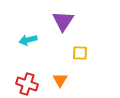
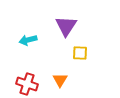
purple triangle: moved 3 px right, 5 px down
